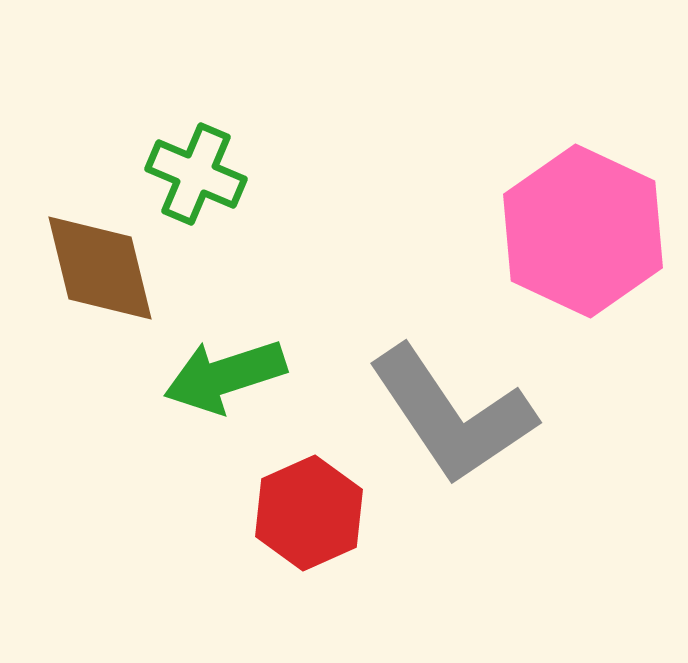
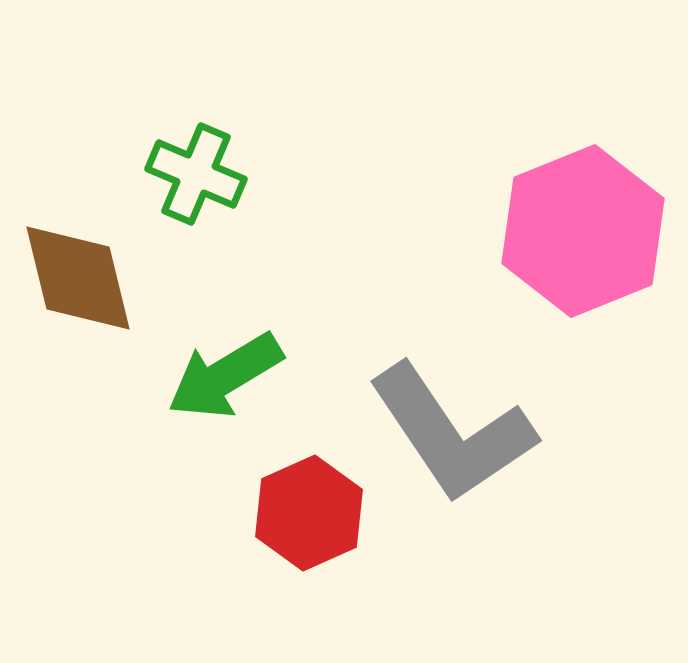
pink hexagon: rotated 13 degrees clockwise
brown diamond: moved 22 px left, 10 px down
green arrow: rotated 13 degrees counterclockwise
gray L-shape: moved 18 px down
